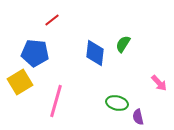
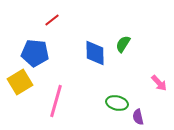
blue diamond: rotated 8 degrees counterclockwise
